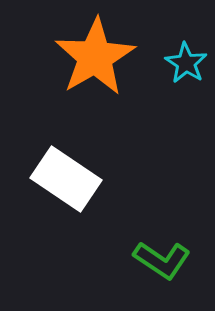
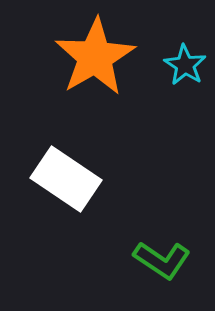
cyan star: moved 1 px left, 2 px down
